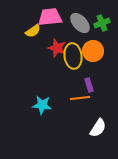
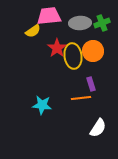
pink trapezoid: moved 1 px left, 1 px up
gray ellipse: rotated 50 degrees counterclockwise
red star: rotated 18 degrees clockwise
purple rectangle: moved 2 px right, 1 px up
orange line: moved 1 px right
